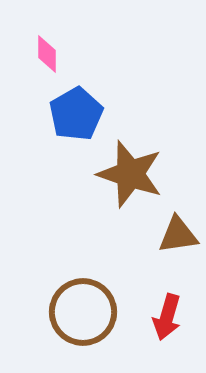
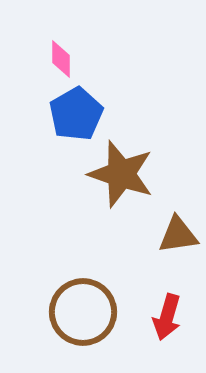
pink diamond: moved 14 px right, 5 px down
brown star: moved 9 px left
